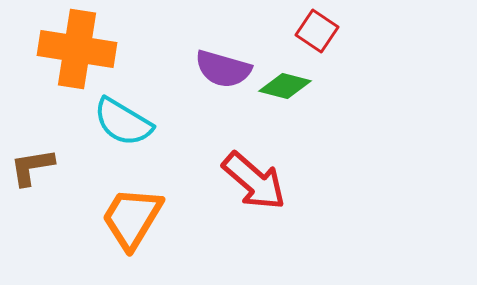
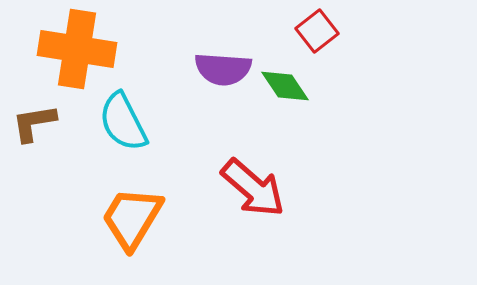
red square: rotated 18 degrees clockwise
purple semicircle: rotated 12 degrees counterclockwise
green diamond: rotated 42 degrees clockwise
cyan semicircle: rotated 32 degrees clockwise
brown L-shape: moved 2 px right, 44 px up
red arrow: moved 1 px left, 7 px down
